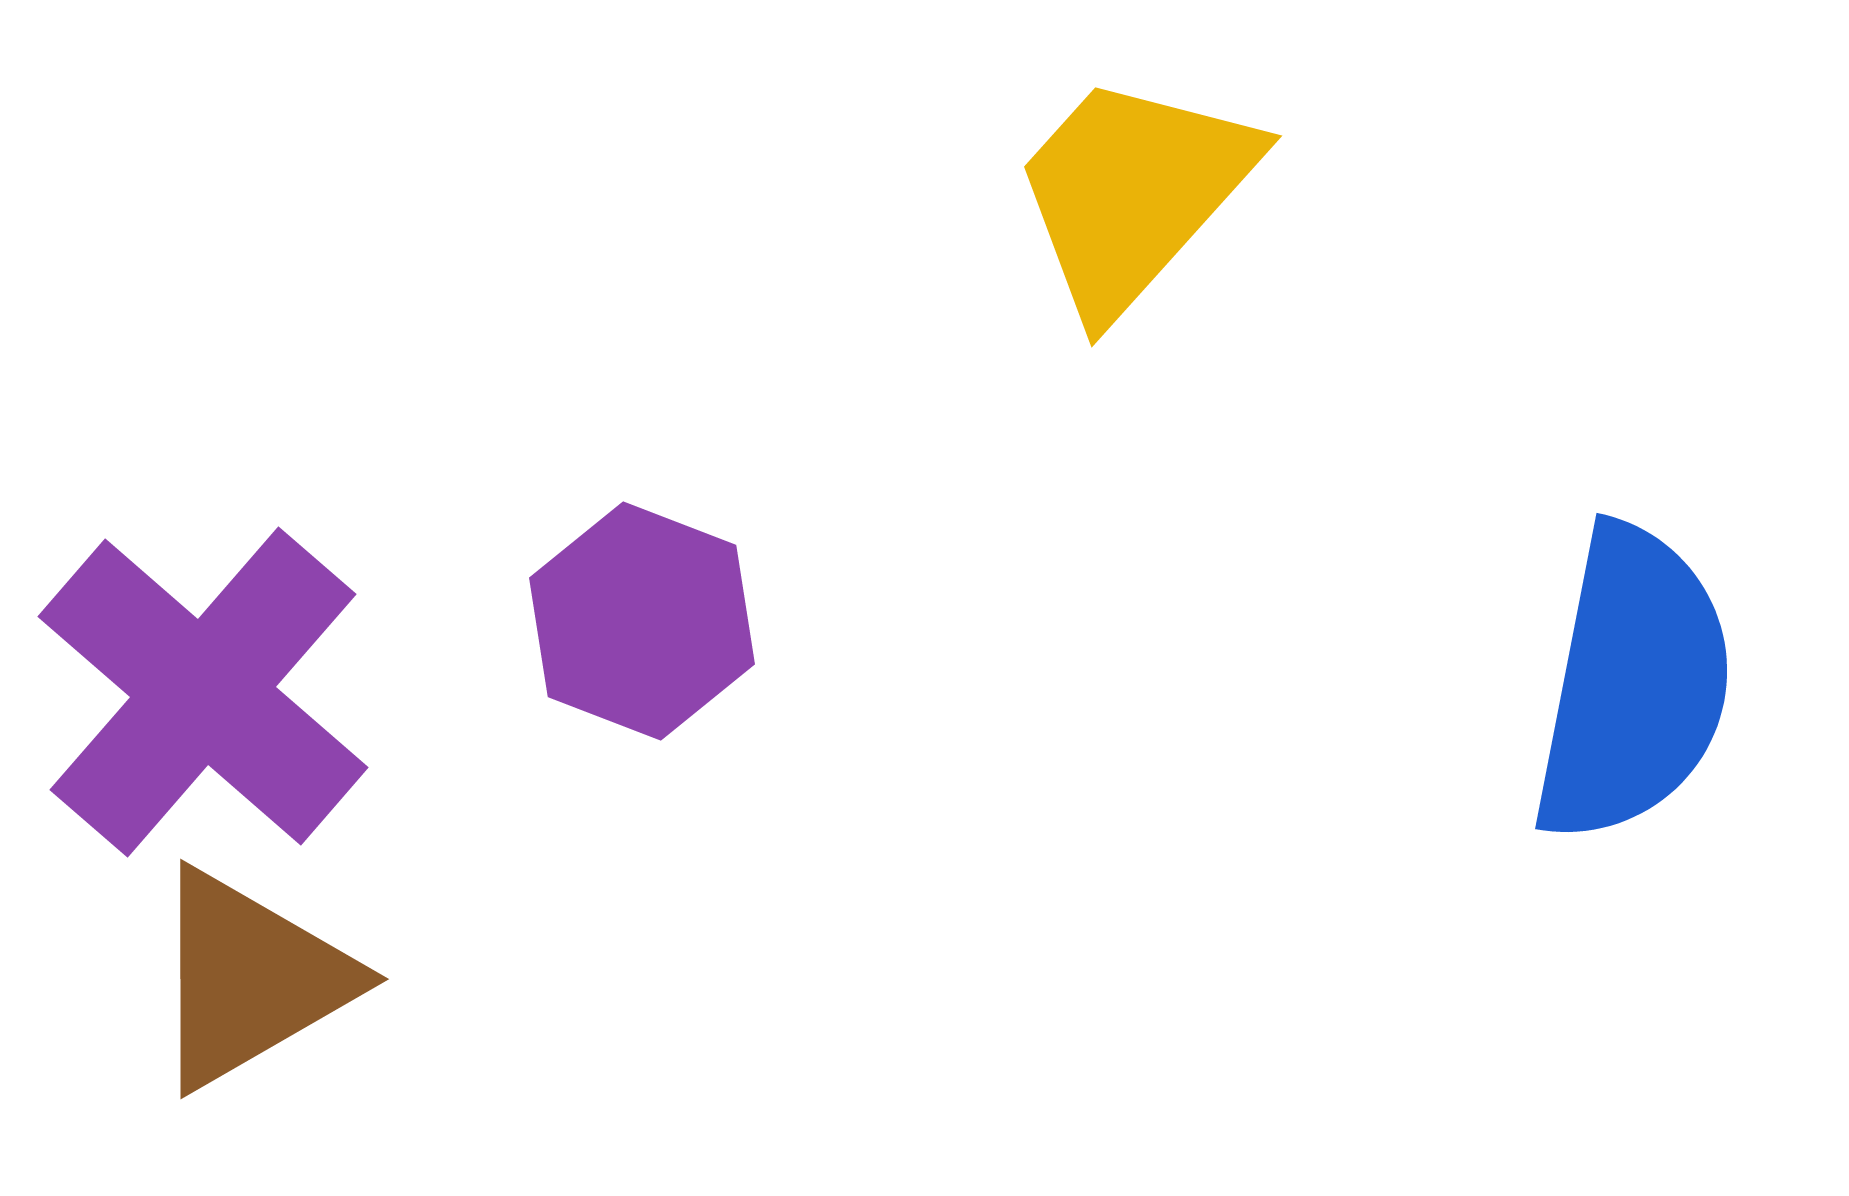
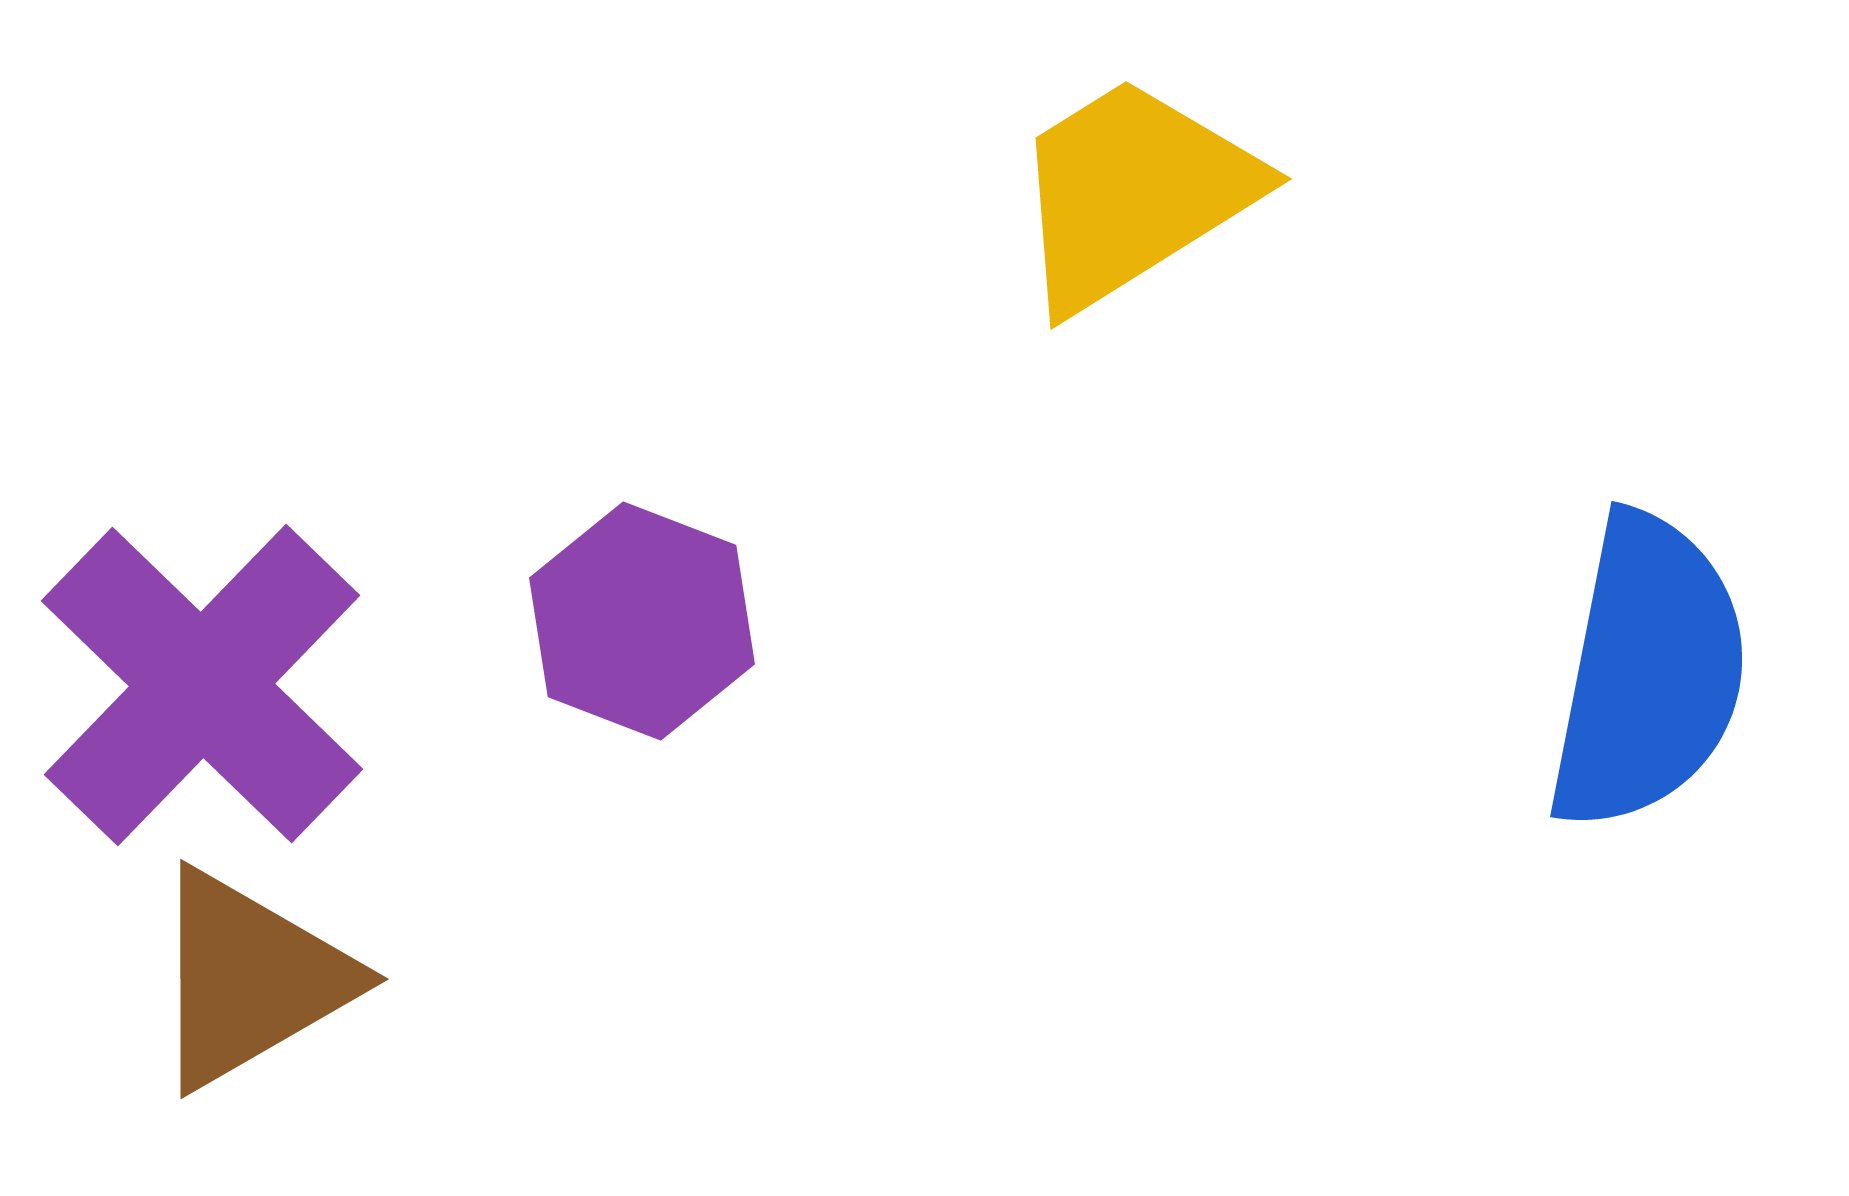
yellow trapezoid: rotated 16 degrees clockwise
blue semicircle: moved 15 px right, 12 px up
purple cross: moved 1 px left, 7 px up; rotated 3 degrees clockwise
